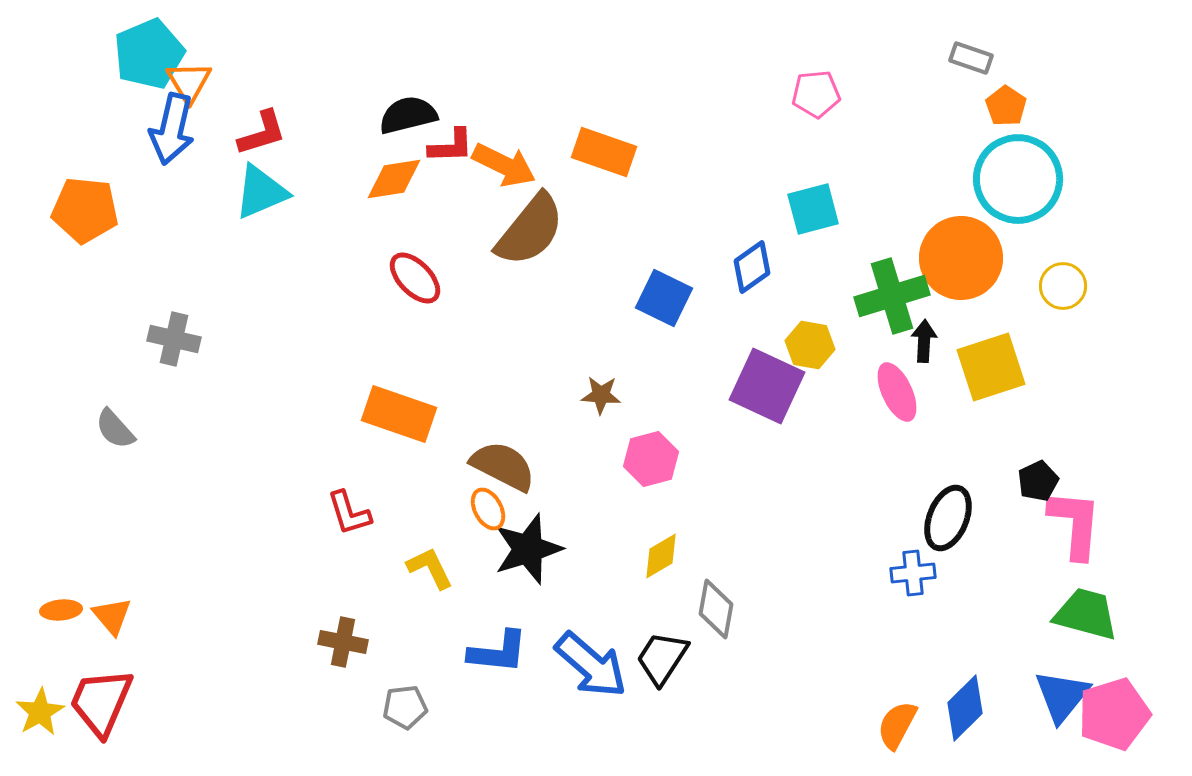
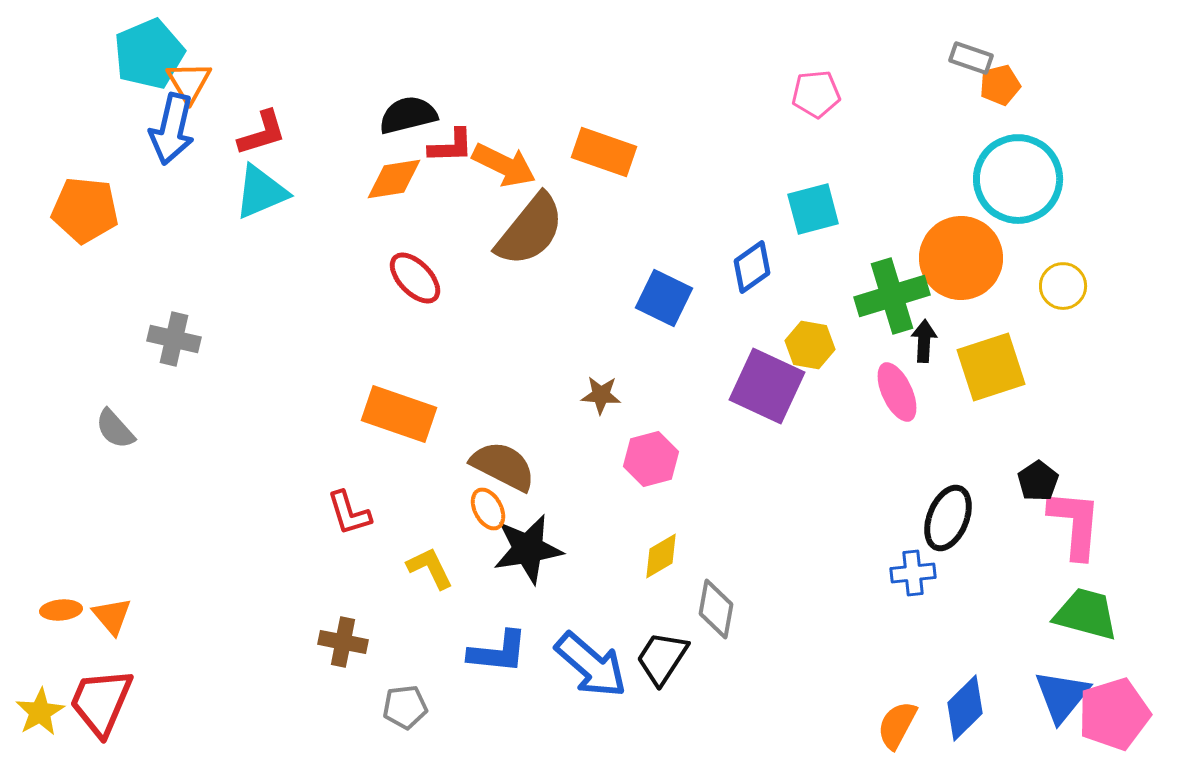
orange pentagon at (1006, 106): moved 6 px left, 21 px up; rotated 24 degrees clockwise
black pentagon at (1038, 481): rotated 9 degrees counterclockwise
black star at (528, 549): rotated 8 degrees clockwise
